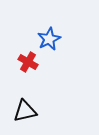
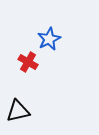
black triangle: moved 7 px left
